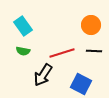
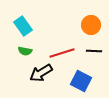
green semicircle: moved 2 px right
black arrow: moved 2 px left, 2 px up; rotated 25 degrees clockwise
blue square: moved 3 px up
